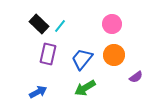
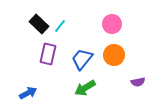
purple semicircle: moved 2 px right, 5 px down; rotated 24 degrees clockwise
blue arrow: moved 10 px left, 1 px down
